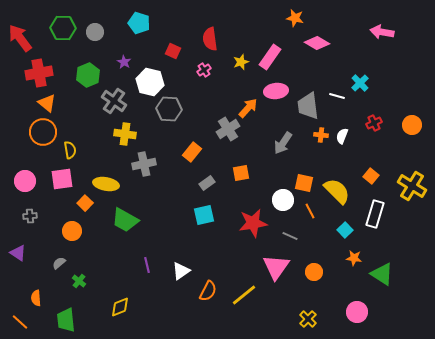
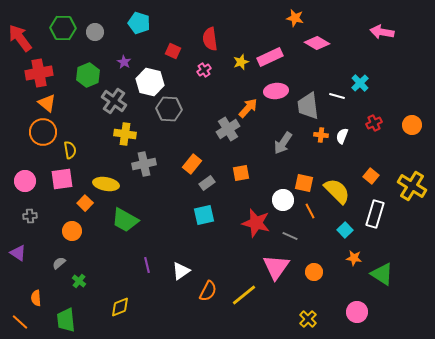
pink rectangle at (270, 57): rotated 30 degrees clockwise
orange rectangle at (192, 152): moved 12 px down
red star at (253, 223): moved 3 px right; rotated 24 degrees clockwise
